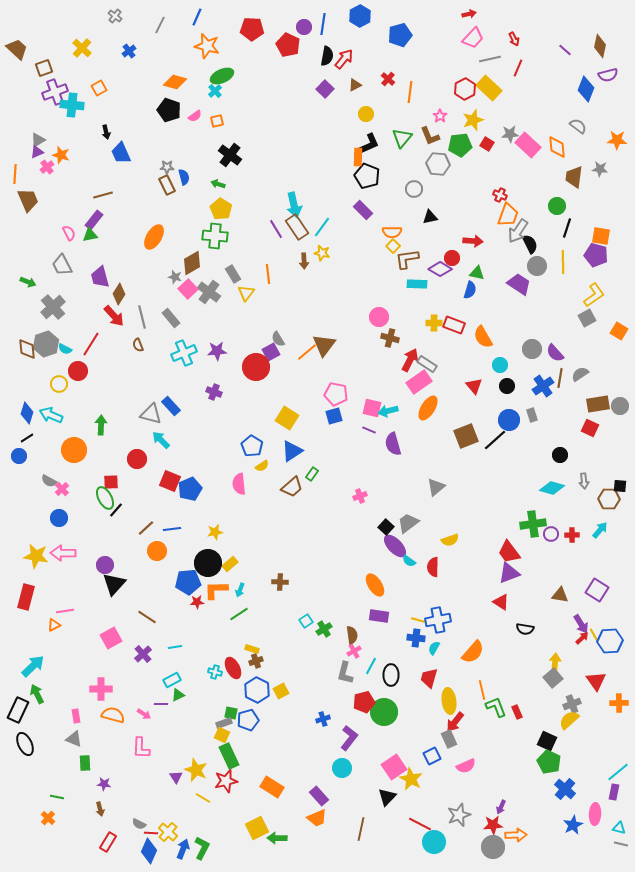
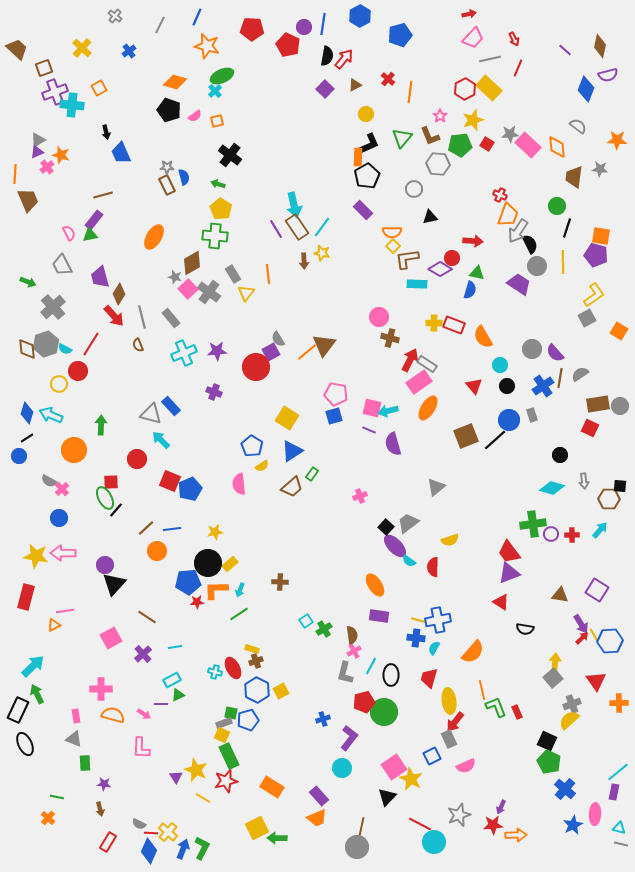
black pentagon at (367, 176): rotated 20 degrees clockwise
gray circle at (493, 847): moved 136 px left
